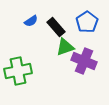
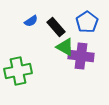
green triangle: rotated 48 degrees clockwise
purple cross: moved 3 px left, 5 px up; rotated 15 degrees counterclockwise
